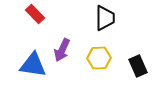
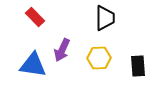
red rectangle: moved 3 px down
black rectangle: rotated 20 degrees clockwise
